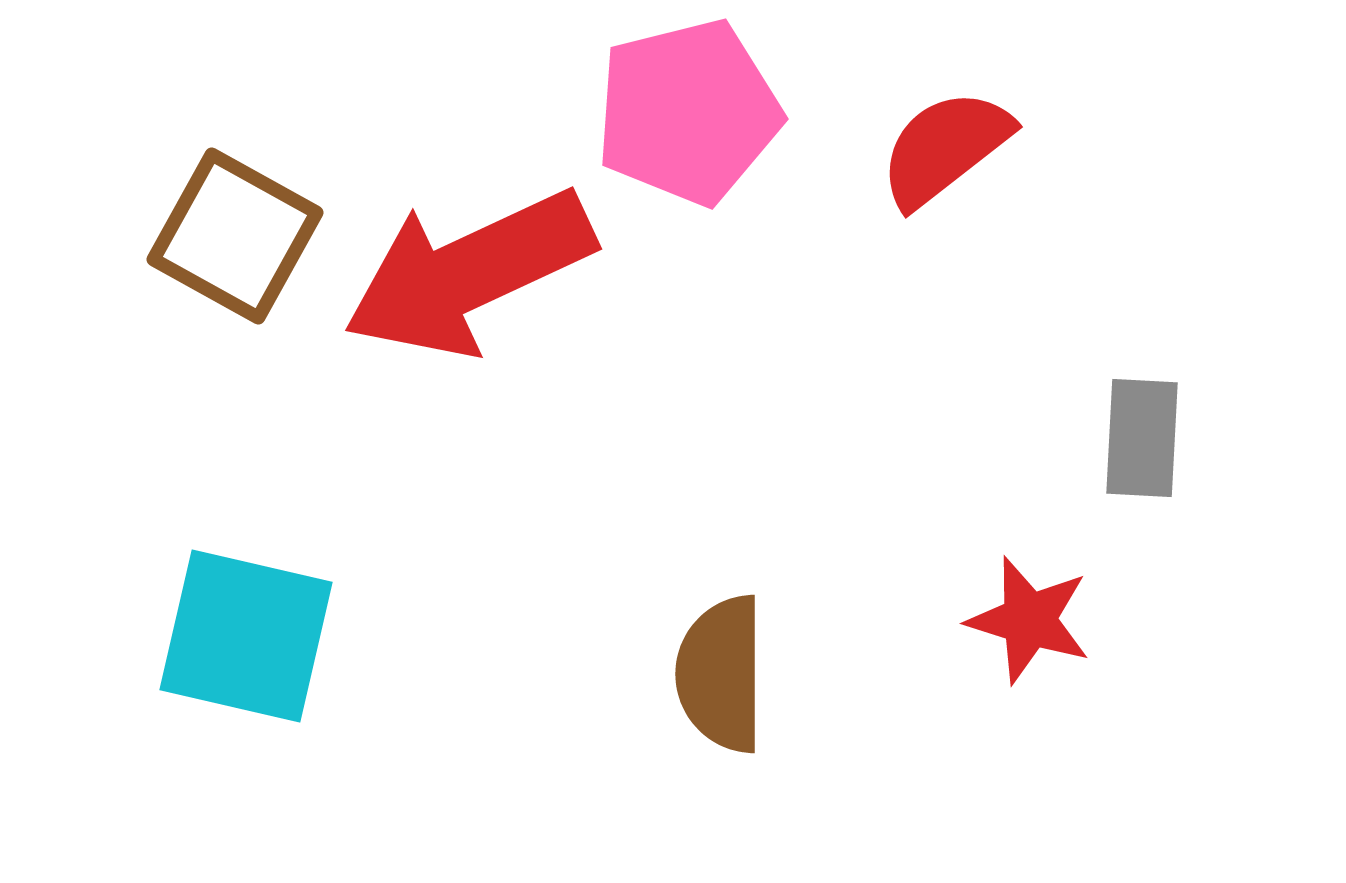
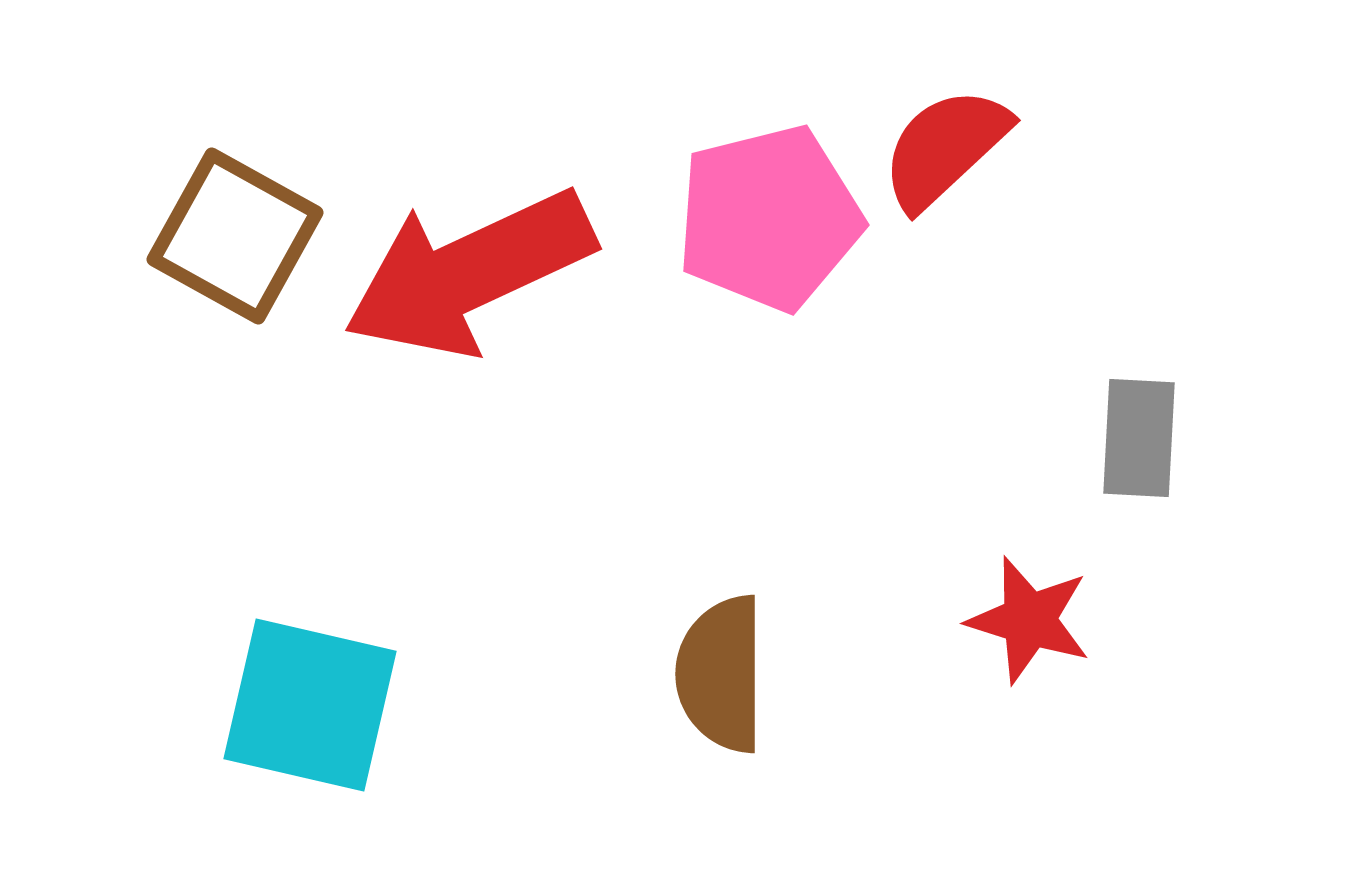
pink pentagon: moved 81 px right, 106 px down
red semicircle: rotated 5 degrees counterclockwise
gray rectangle: moved 3 px left
cyan square: moved 64 px right, 69 px down
